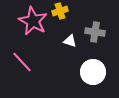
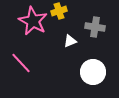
yellow cross: moved 1 px left
gray cross: moved 5 px up
white triangle: rotated 40 degrees counterclockwise
pink line: moved 1 px left, 1 px down
